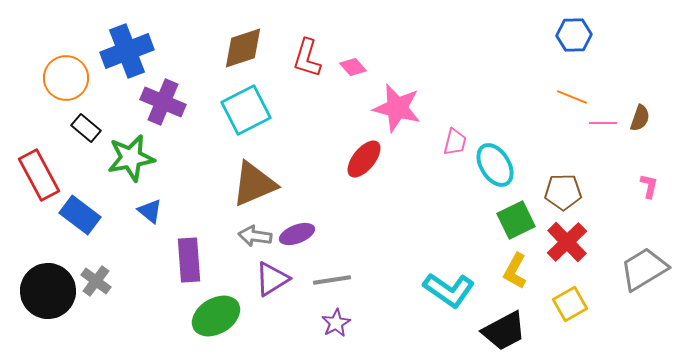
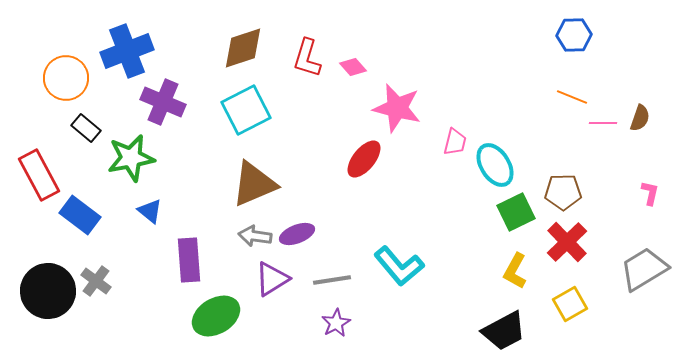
pink L-shape: moved 1 px right, 7 px down
green square: moved 8 px up
cyan L-shape: moved 50 px left, 24 px up; rotated 15 degrees clockwise
